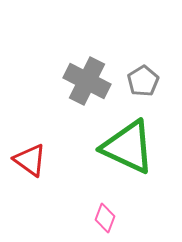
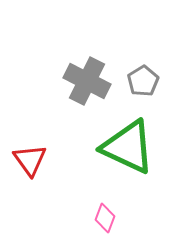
red triangle: rotated 18 degrees clockwise
